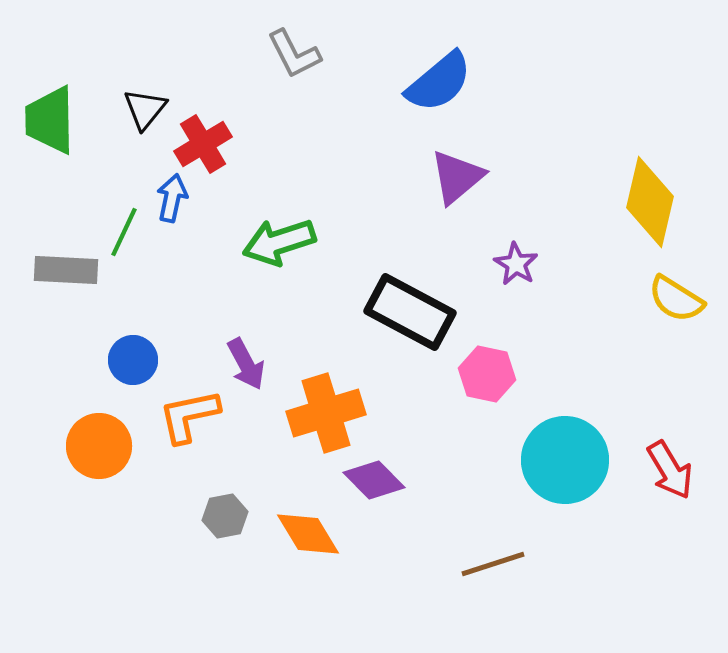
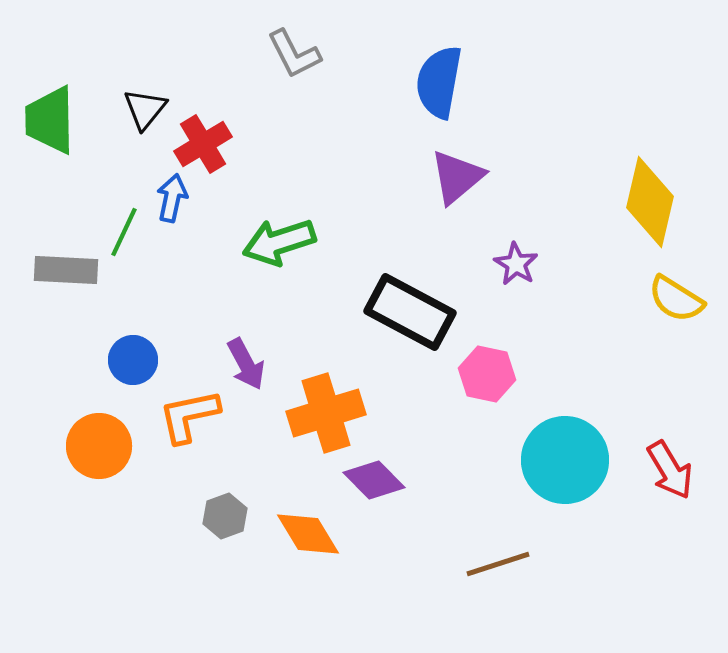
blue semicircle: rotated 140 degrees clockwise
gray hexagon: rotated 9 degrees counterclockwise
brown line: moved 5 px right
